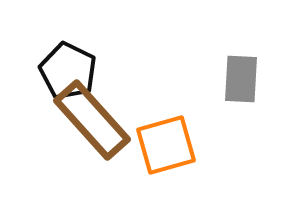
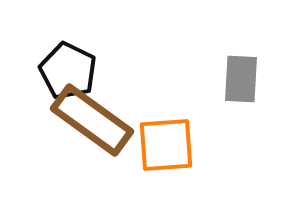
brown rectangle: rotated 12 degrees counterclockwise
orange square: rotated 12 degrees clockwise
